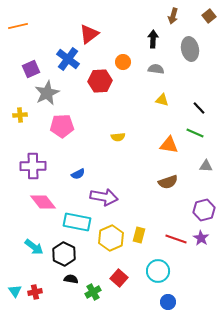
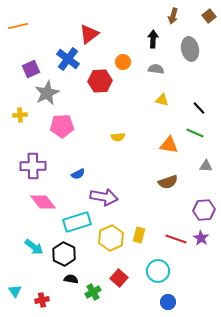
purple hexagon: rotated 10 degrees clockwise
cyan rectangle: rotated 28 degrees counterclockwise
red cross: moved 7 px right, 8 px down
